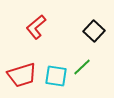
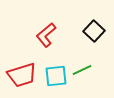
red L-shape: moved 10 px right, 8 px down
green line: moved 3 px down; rotated 18 degrees clockwise
cyan square: rotated 15 degrees counterclockwise
